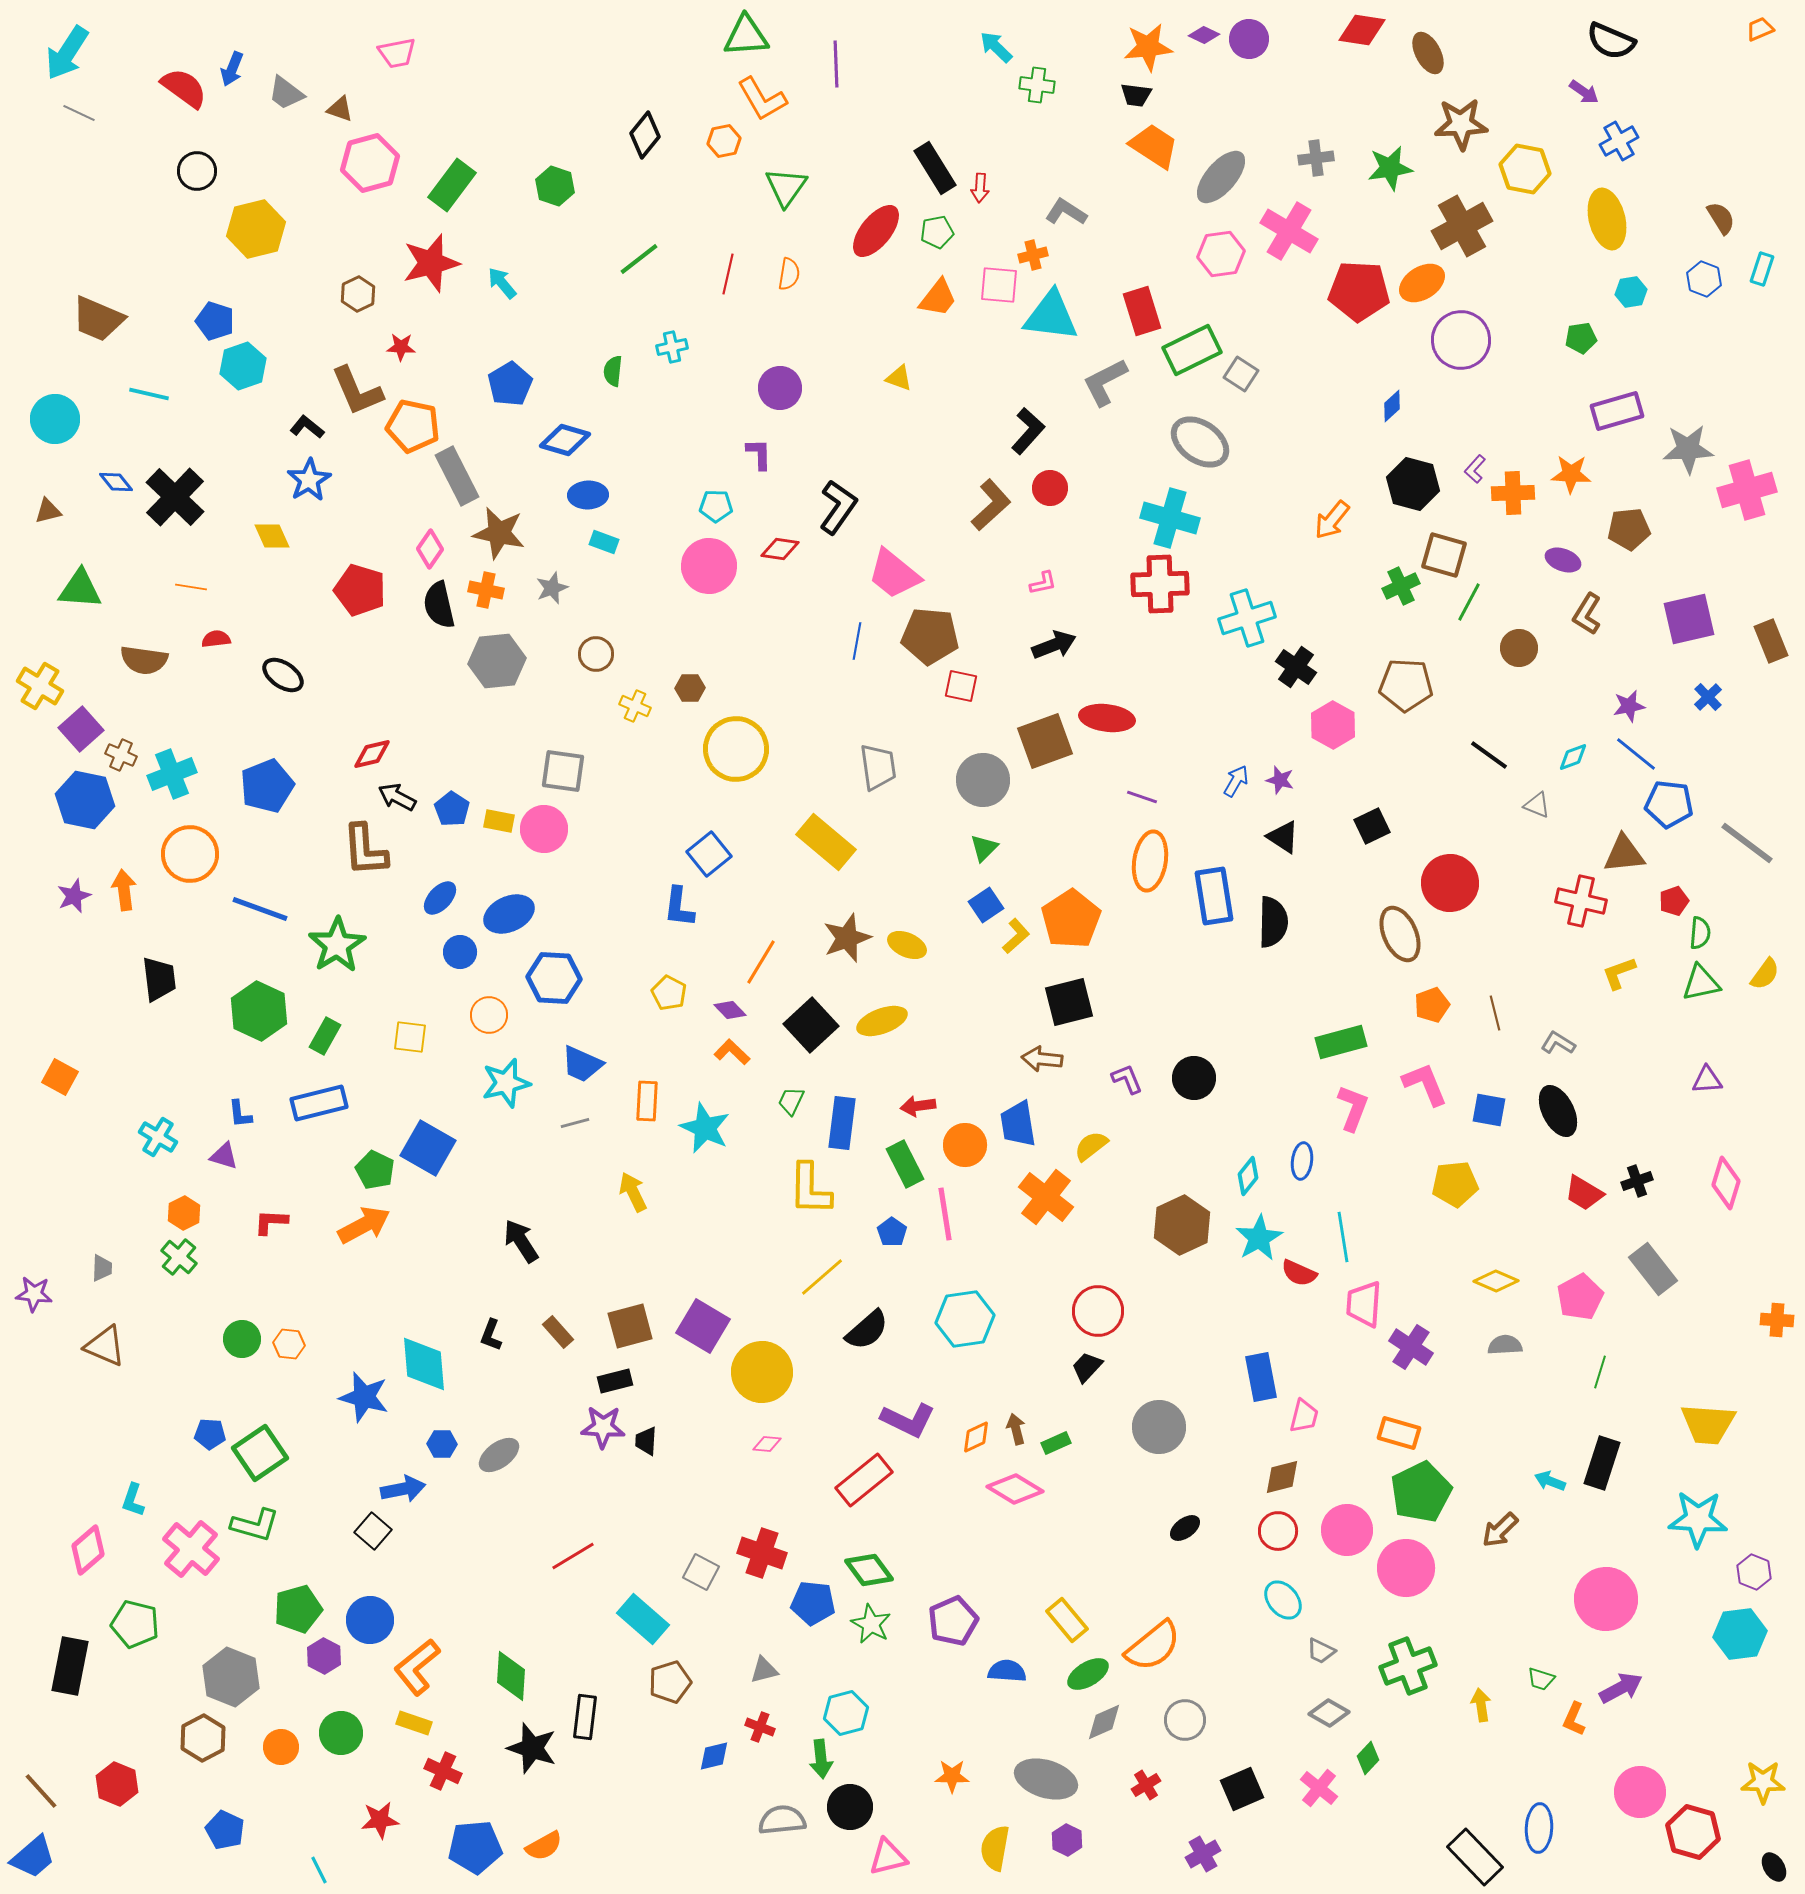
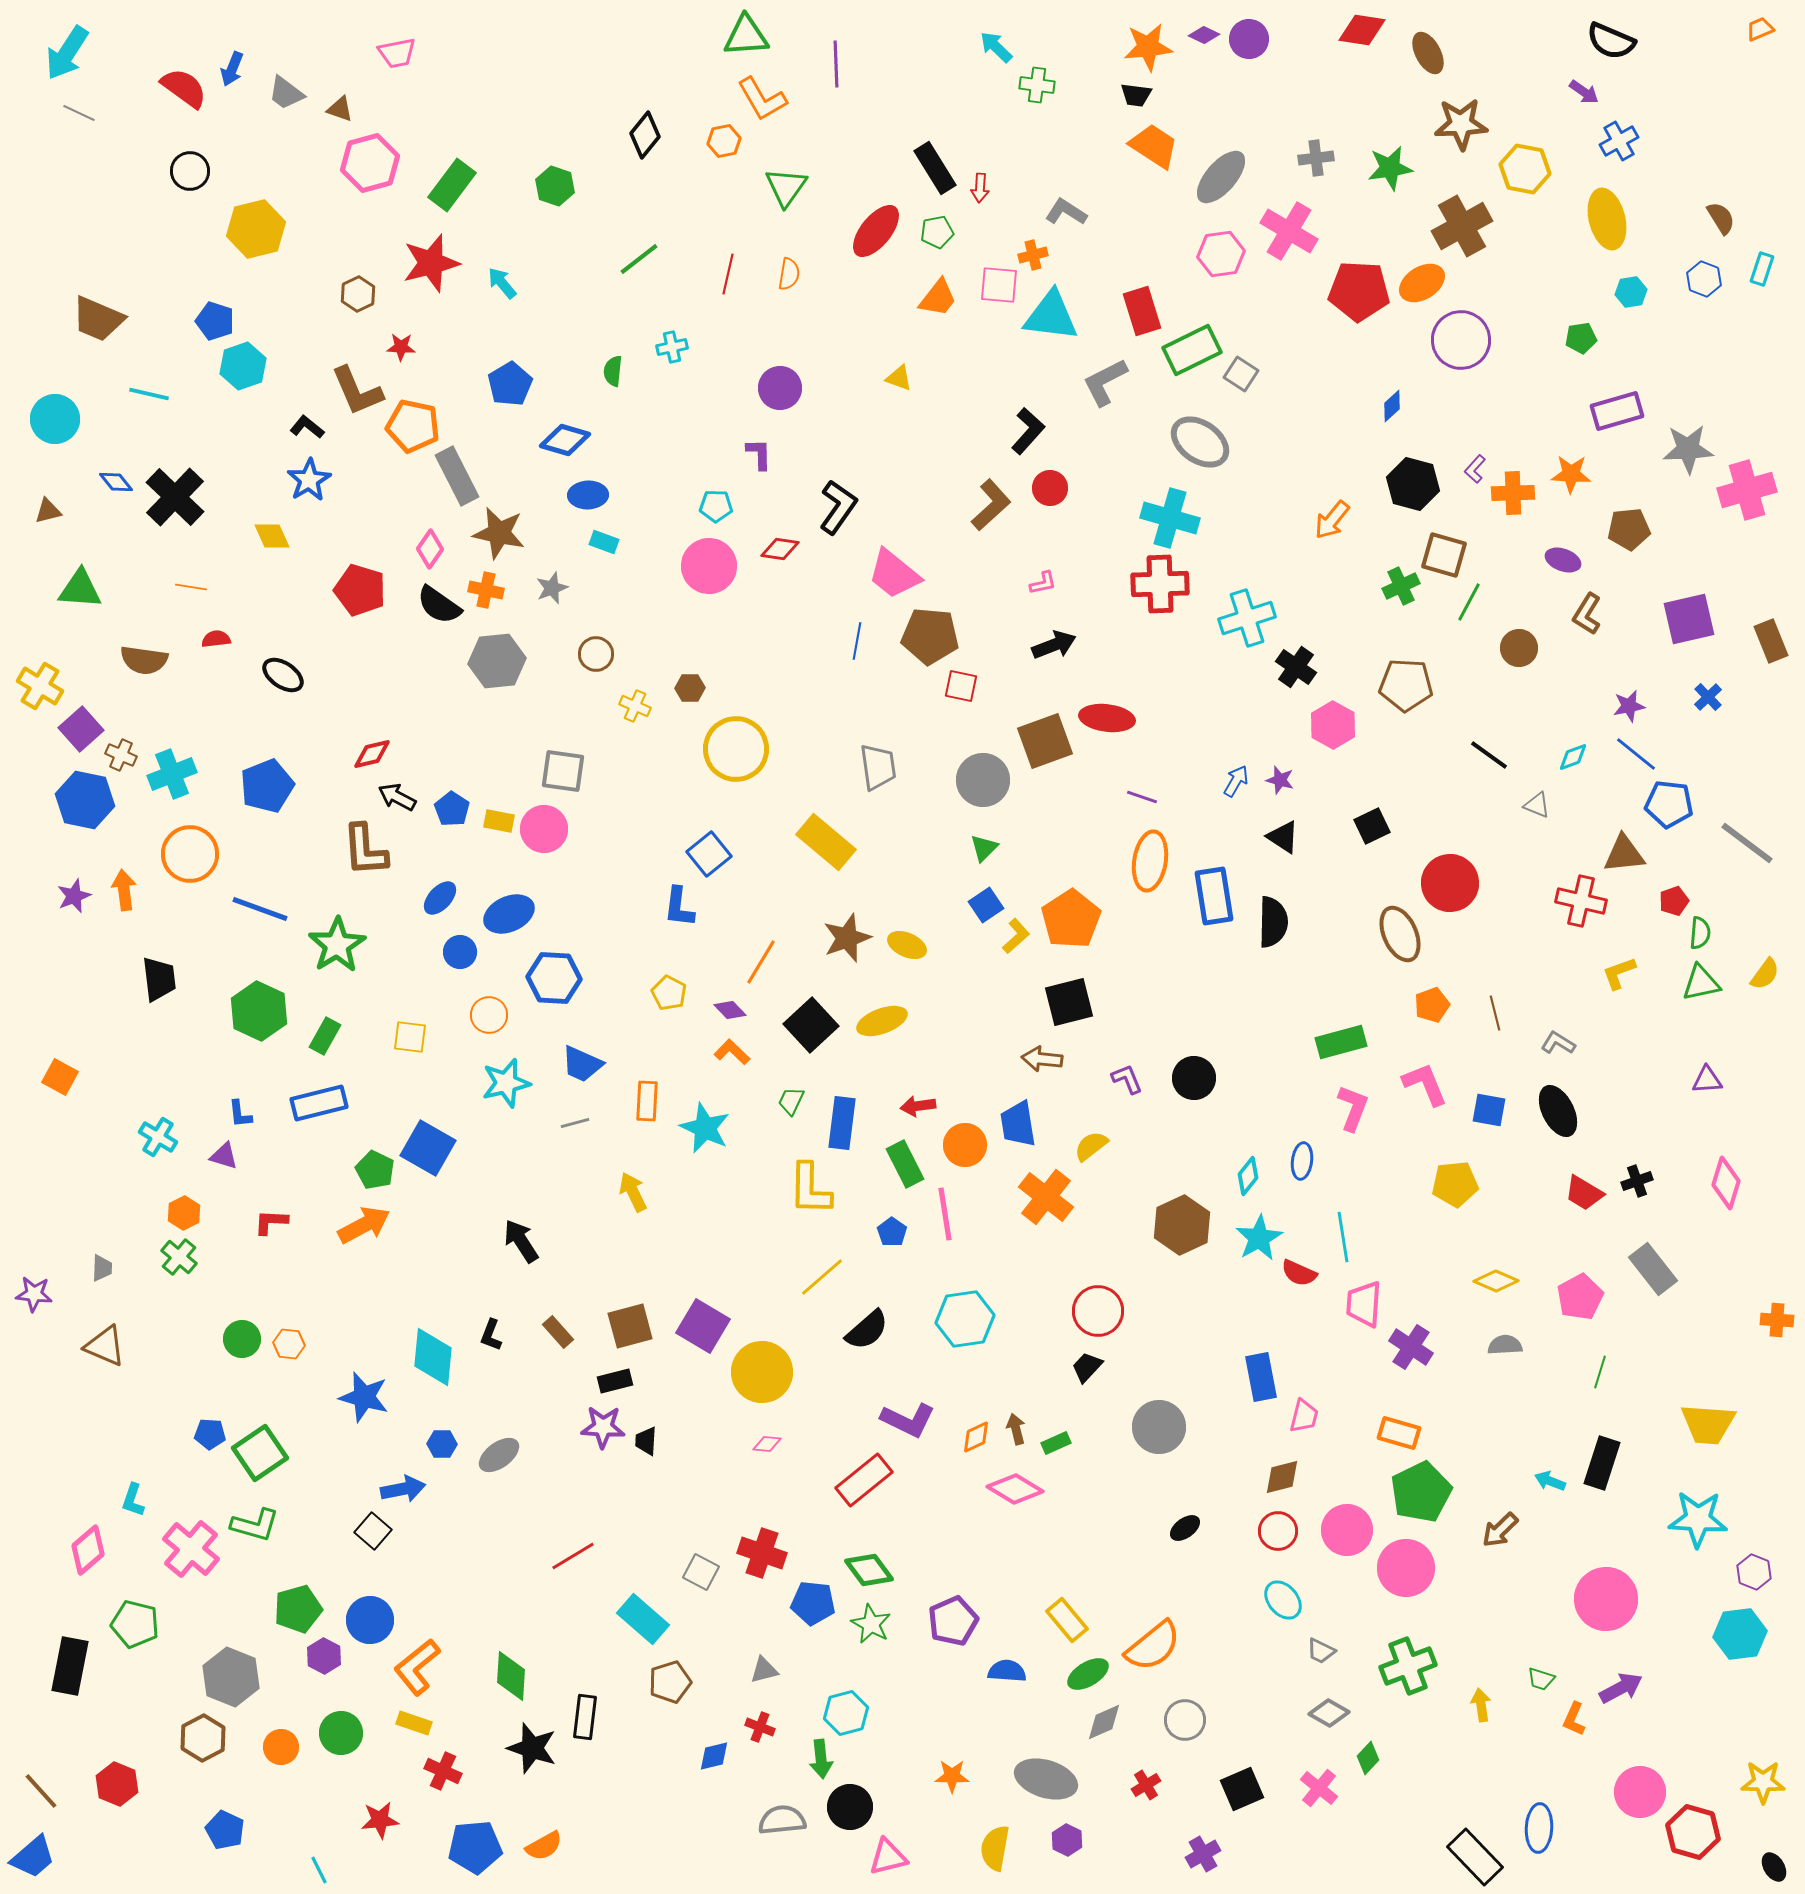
black circle at (197, 171): moved 7 px left
black semicircle at (439, 605): rotated 42 degrees counterclockwise
cyan diamond at (424, 1364): moved 9 px right, 7 px up; rotated 10 degrees clockwise
